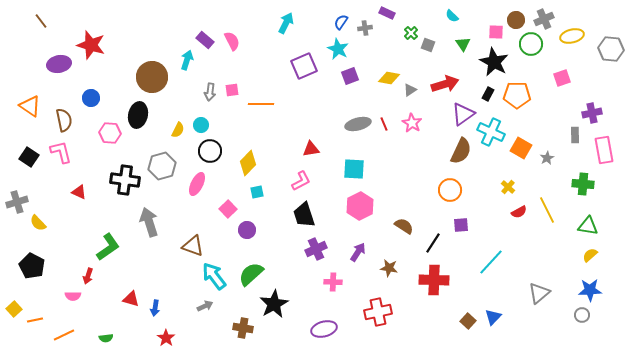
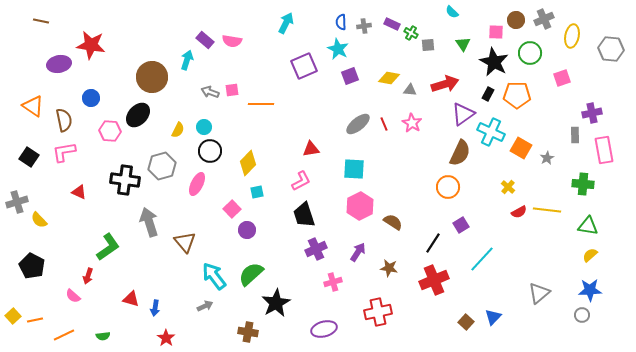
purple rectangle at (387, 13): moved 5 px right, 11 px down
cyan semicircle at (452, 16): moved 4 px up
brown line at (41, 21): rotated 42 degrees counterclockwise
blue semicircle at (341, 22): rotated 35 degrees counterclockwise
gray cross at (365, 28): moved 1 px left, 2 px up
green cross at (411, 33): rotated 16 degrees counterclockwise
yellow ellipse at (572, 36): rotated 65 degrees counterclockwise
pink semicircle at (232, 41): rotated 126 degrees clockwise
green circle at (531, 44): moved 1 px left, 9 px down
red star at (91, 45): rotated 8 degrees counterclockwise
gray square at (428, 45): rotated 24 degrees counterclockwise
gray triangle at (410, 90): rotated 40 degrees clockwise
gray arrow at (210, 92): rotated 102 degrees clockwise
orange triangle at (30, 106): moved 3 px right
black ellipse at (138, 115): rotated 30 degrees clockwise
gray ellipse at (358, 124): rotated 25 degrees counterclockwise
cyan circle at (201, 125): moved 3 px right, 2 px down
pink hexagon at (110, 133): moved 2 px up
brown semicircle at (461, 151): moved 1 px left, 2 px down
pink L-shape at (61, 152): moved 3 px right; rotated 85 degrees counterclockwise
orange circle at (450, 190): moved 2 px left, 3 px up
pink square at (228, 209): moved 4 px right
yellow line at (547, 210): rotated 56 degrees counterclockwise
yellow semicircle at (38, 223): moved 1 px right, 3 px up
purple square at (461, 225): rotated 28 degrees counterclockwise
brown semicircle at (404, 226): moved 11 px left, 4 px up
brown triangle at (193, 246): moved 8 px left, 4 px up; rotated 30 degrees clockwise
cyan line at (491, 262): moved 9 px left, 3 px up
red cross at (434, 280): rotated 24 degrees counterclockwise
pink cross at (333, 282): rotated 18 degrees counterclockwise
pink semicircle at (73, 296): rotated 42 degrees clockwise
black star at (274, 304): moved 2 px right, 1 px up
yellow square at (14, 309): moved 1 px left, 7 px down
brown square at (468, 321): moved 2 px left, 1 px down
brown cross at (243, 328): moved 5 px right, 4 px down
green semicircle at (106, 338): moved 3 px left, 2 px up
